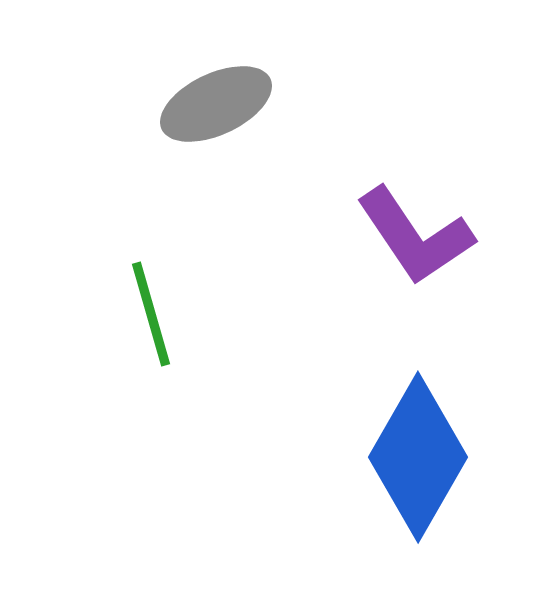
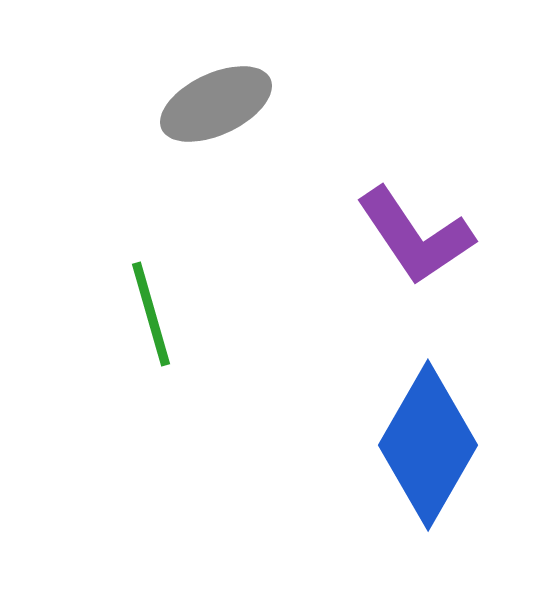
blue diamond: moved 10 px right, 12 px up
